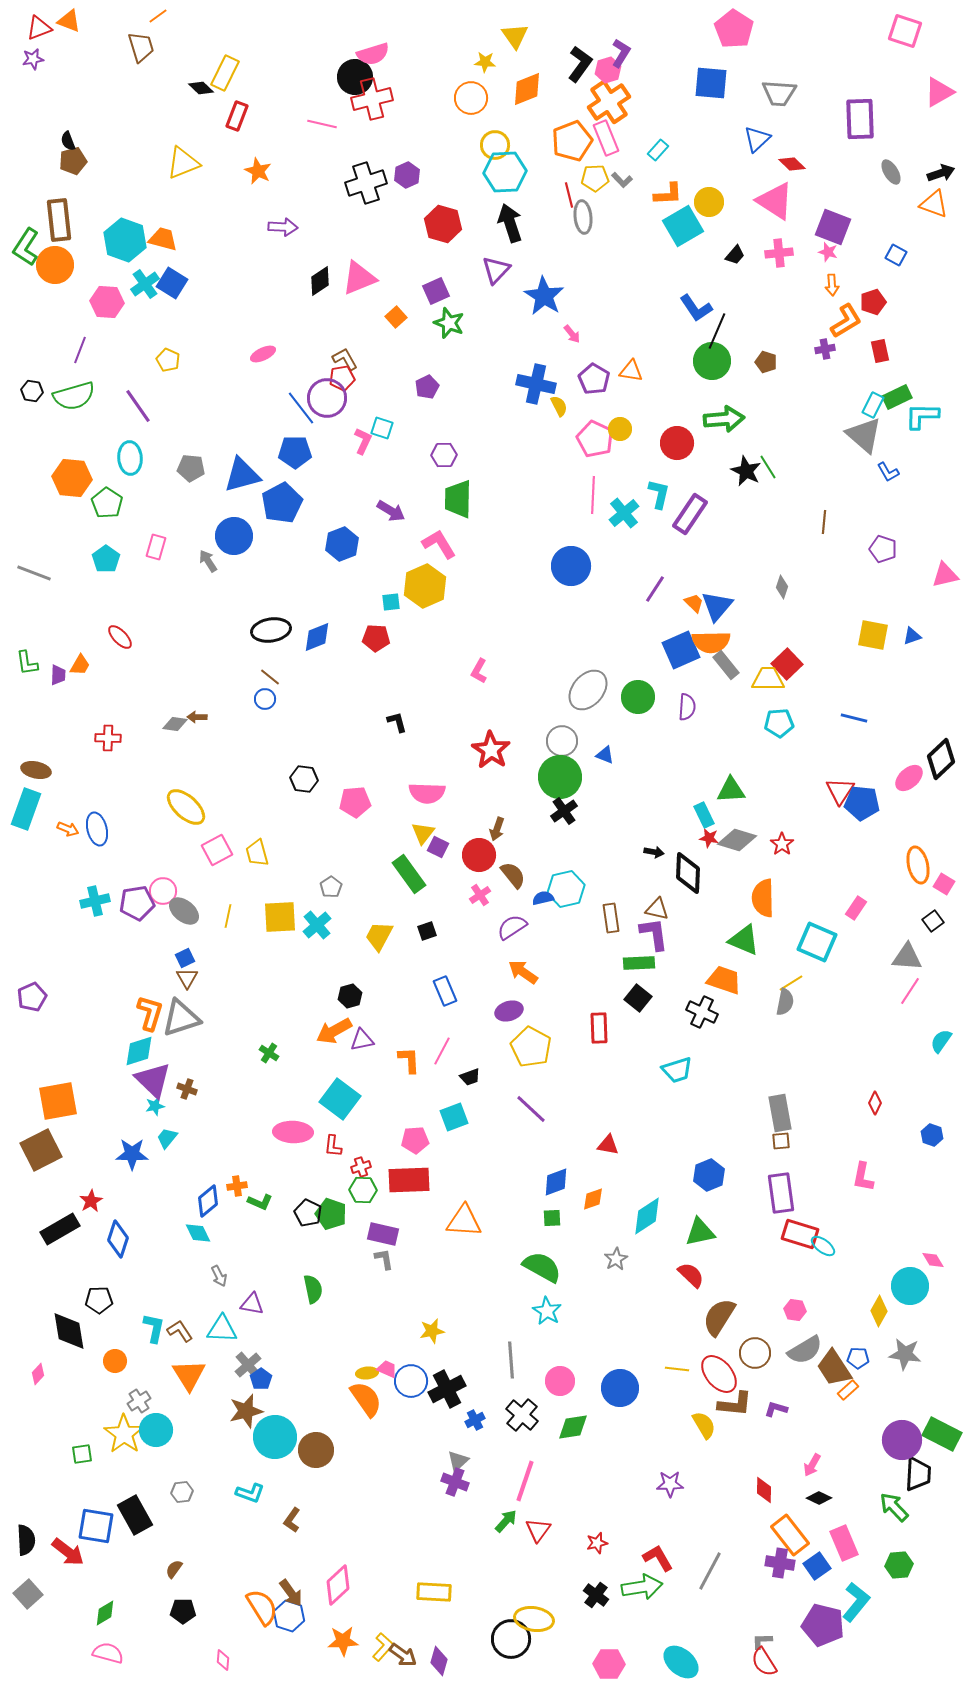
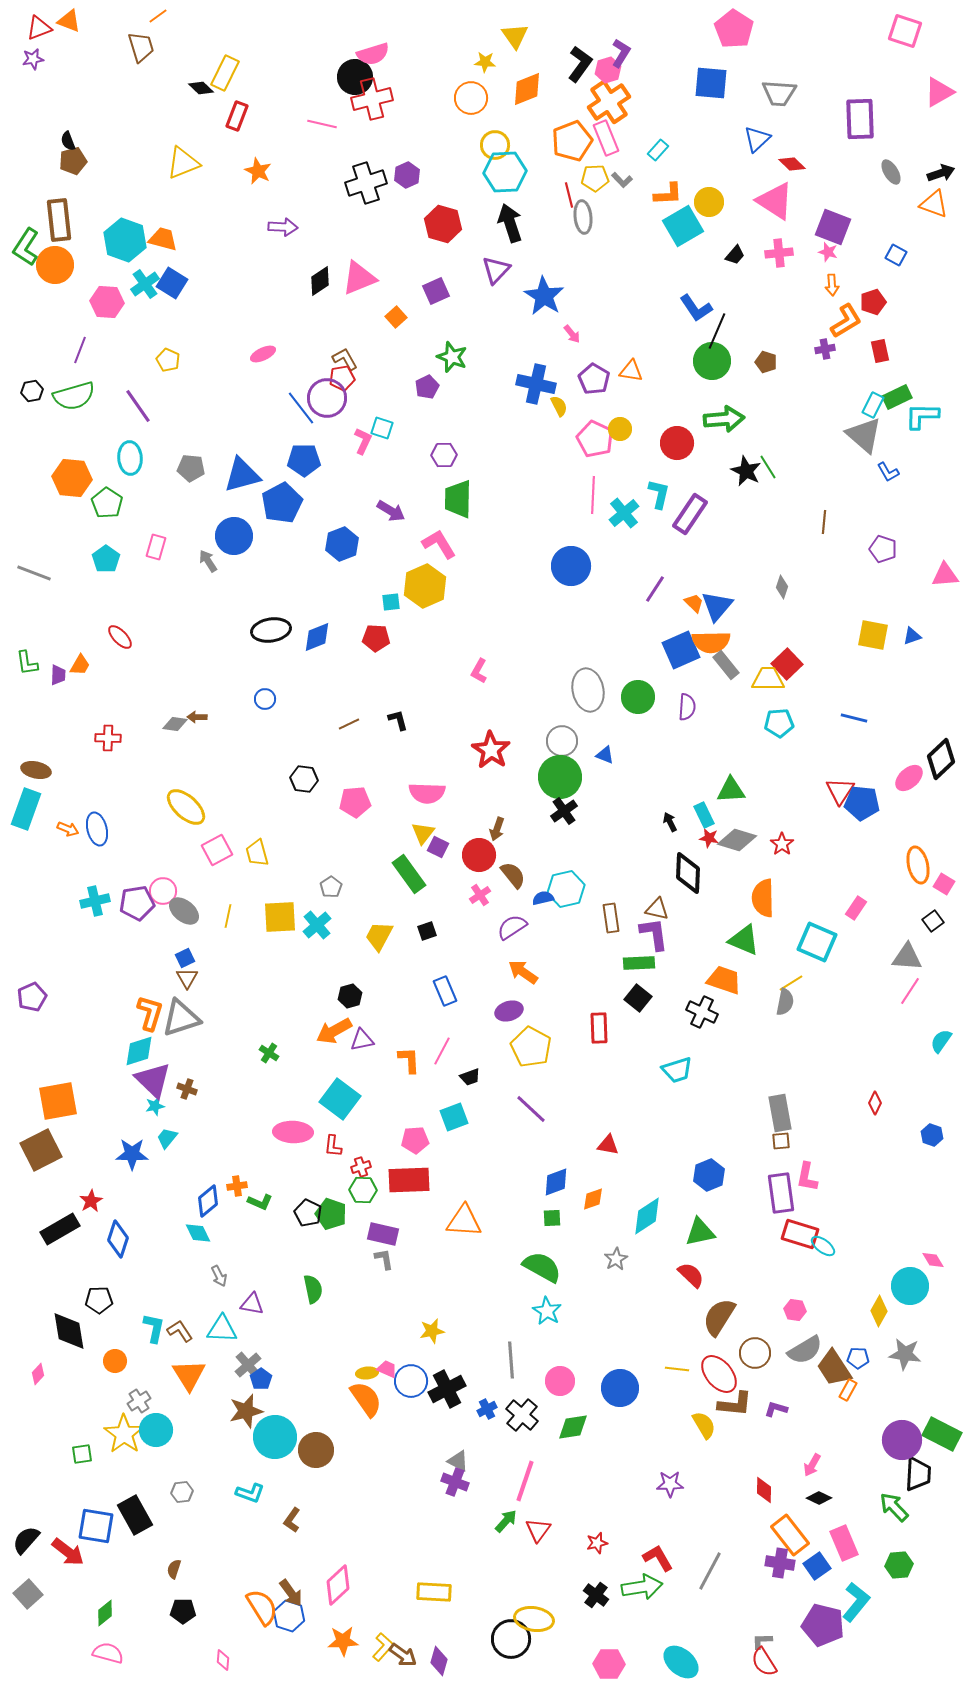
green star at (449, 323): moved 3 px right, 34 px down
black hexagon at (32, 391): rotated 20 degrees counterclockwise
blue pentagon at (295, 452): moved 9 px right, 8 px down
pink triangle at (945, 575): rotated 8 degrees clockwise
brown line at (270, 677): moved 79 px right, 47 px down; rotated 65 degrees counterclockwise
gray ellipse at (588, 690): rotated 51 degrees counterclockwise
black L-shape at (397, 722): moved 1 px right, 2 px up
black arrow at (654, 852): moved 16 px right, 30 px up; rotated 126 degrees counterclockwise
pink L-shape at (863, 1177): moved 56 px left
orange rectangle at (848, 1390): rotated 20 degrees counterclockwise
blue cross at (475, 1420): moved 12 px right, 11 px up
gray triangle at (458, 1461): rotated 50 degrees counterclockwise
black semicircle at (26, 1540): rotated 136 degrees counterclockwise
brown semicircle at (174, 1569): rotated 18 degrees counterclockwise
green diamond at (105, 1613): rotated 8 degrees counterclockwise
